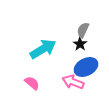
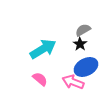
gray semicircle: rotated 35 degrees clockwise
pink semicircle: moved 8 px right, 4 px up
